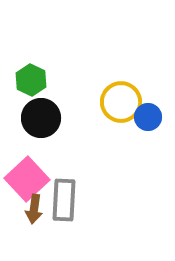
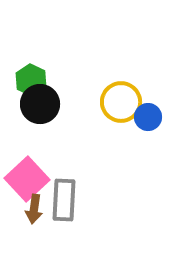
black circle: moved 1 px left, 14 px up
